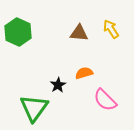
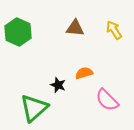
yellow arrow: moved 3 px right, 1 px down
brown triangle: moved 4 px left, 5 px up
black star: rotated 21 degrees counterclockwise
pink semicircle: moved 2 px right
green triangle: rotated 12 degrees clockwise
